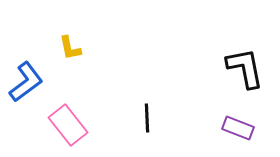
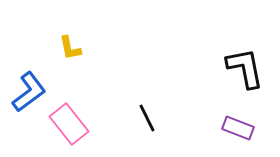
blue L-shape: moved 3 px right, 10 px down
black line: rotated 24 degrees counterclockwise
pink rectangle: moved 1 px right, 1 px up
